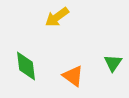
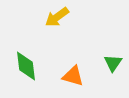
orange triangle: rotated 20 degrees counterclockwise
